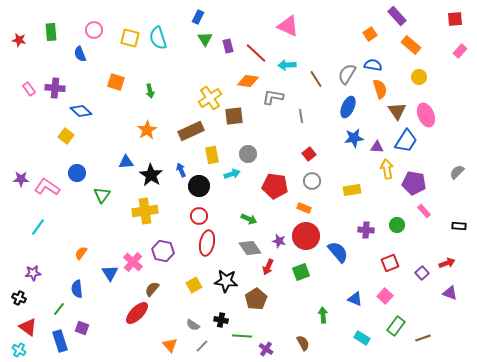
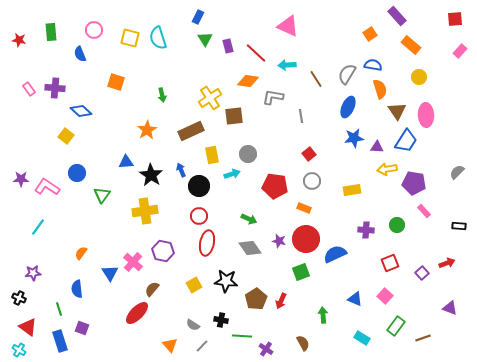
green arrow at (150, 91): moved 12 px right, 4 px down
pink ellipse at (426, 115): rotated 20 degrees clockwise
yellow arrow at (387, 169): rotated 90 degrees counterclockwise
red circle at (306, 236): moved 3 px down
blue semicircle at (338, 252): moved 3 px left, 2 px down; rotated 75 degrees counterclockwise
red arrow at (268, 267): moved 13 px right, 34 px down
purple triangle at (450, 293): moved 15 px down
green line at (59, 309): rotated 56 degrees counterclockwise
